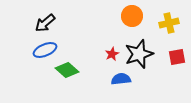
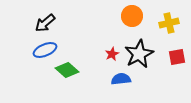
black star: rotated 8 degrees counterclockwise
